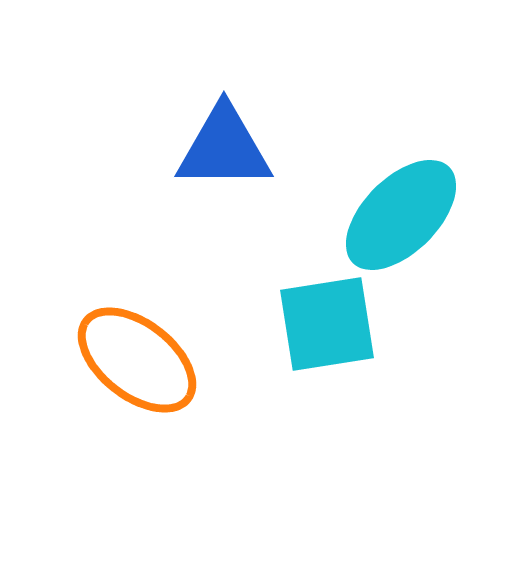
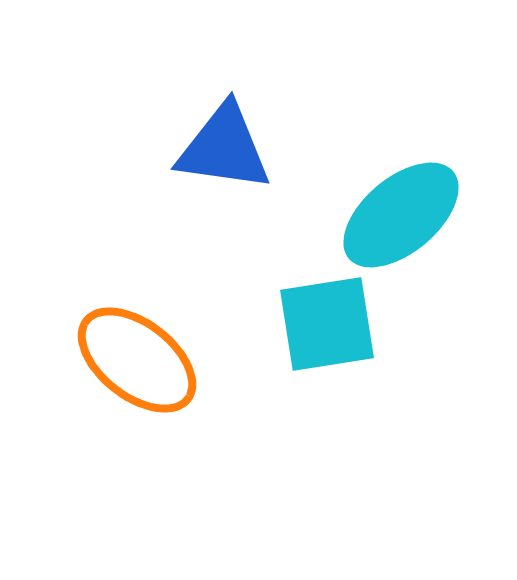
blue triangle: rotated 8 degrees clockwise
cyan ellipse: rotated 5 degrees clockwise
